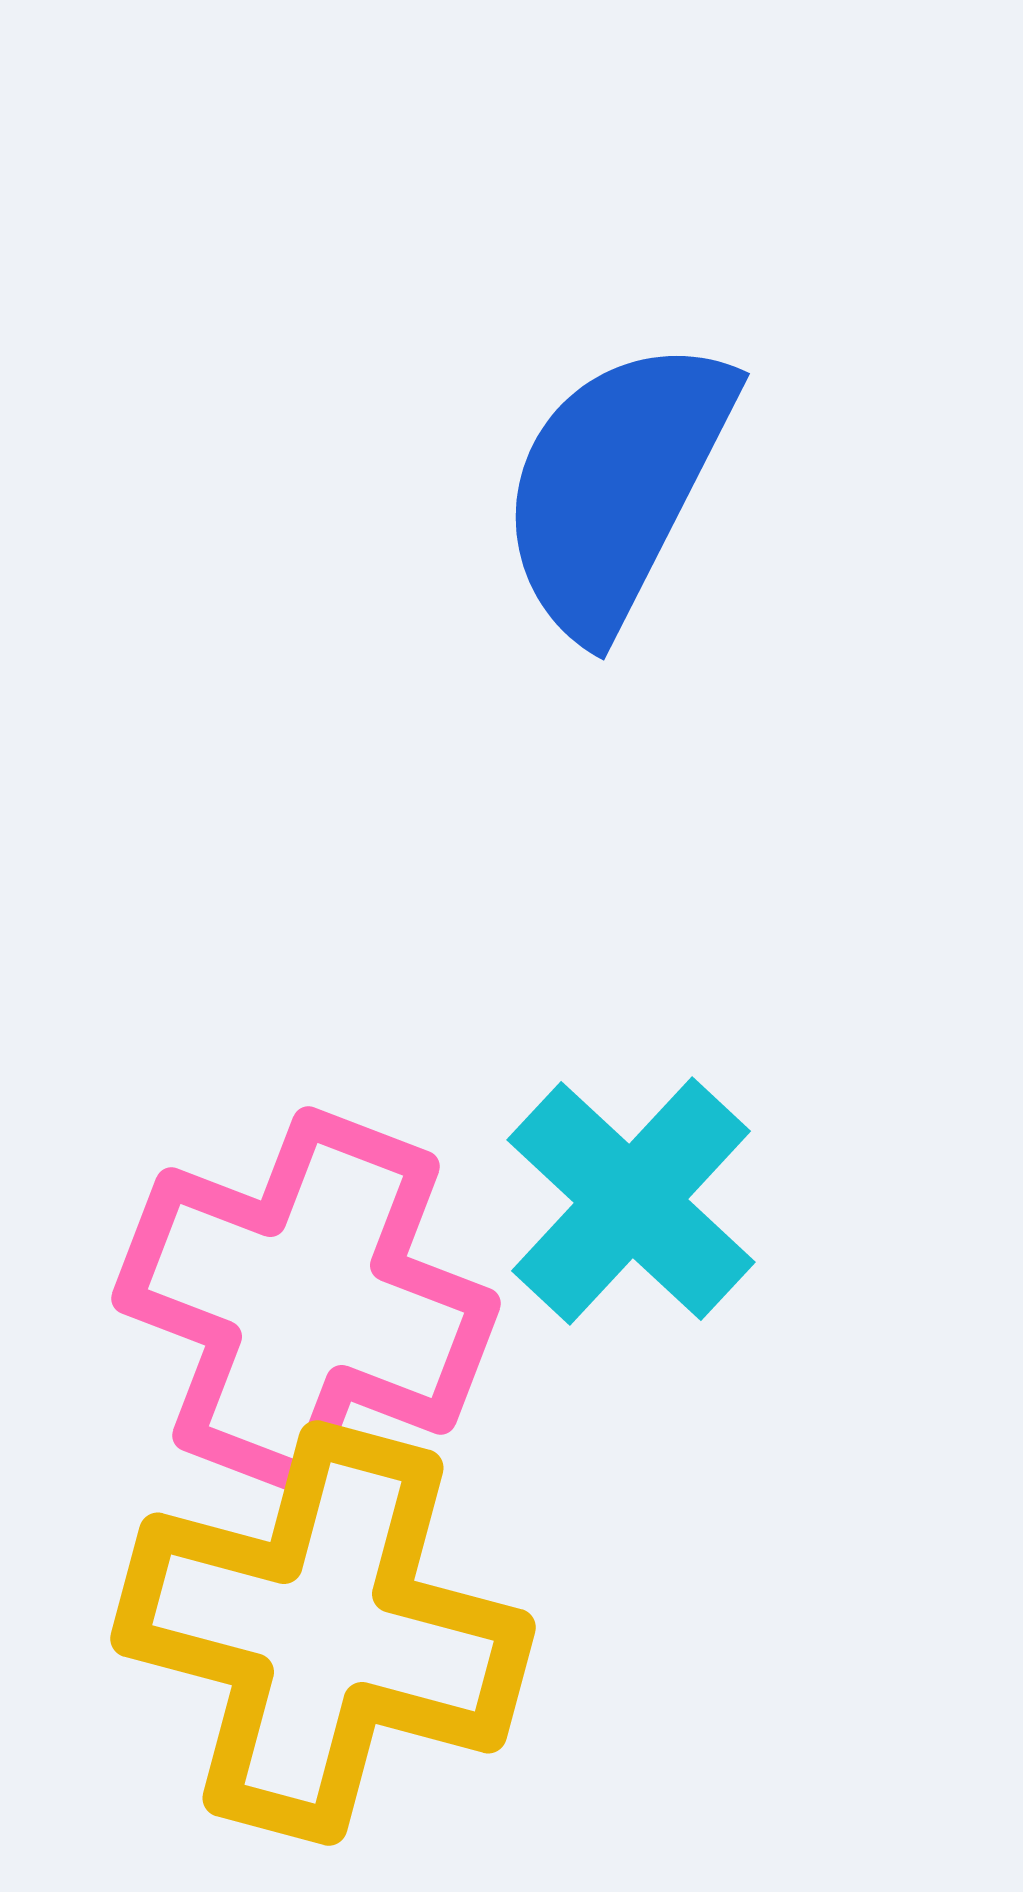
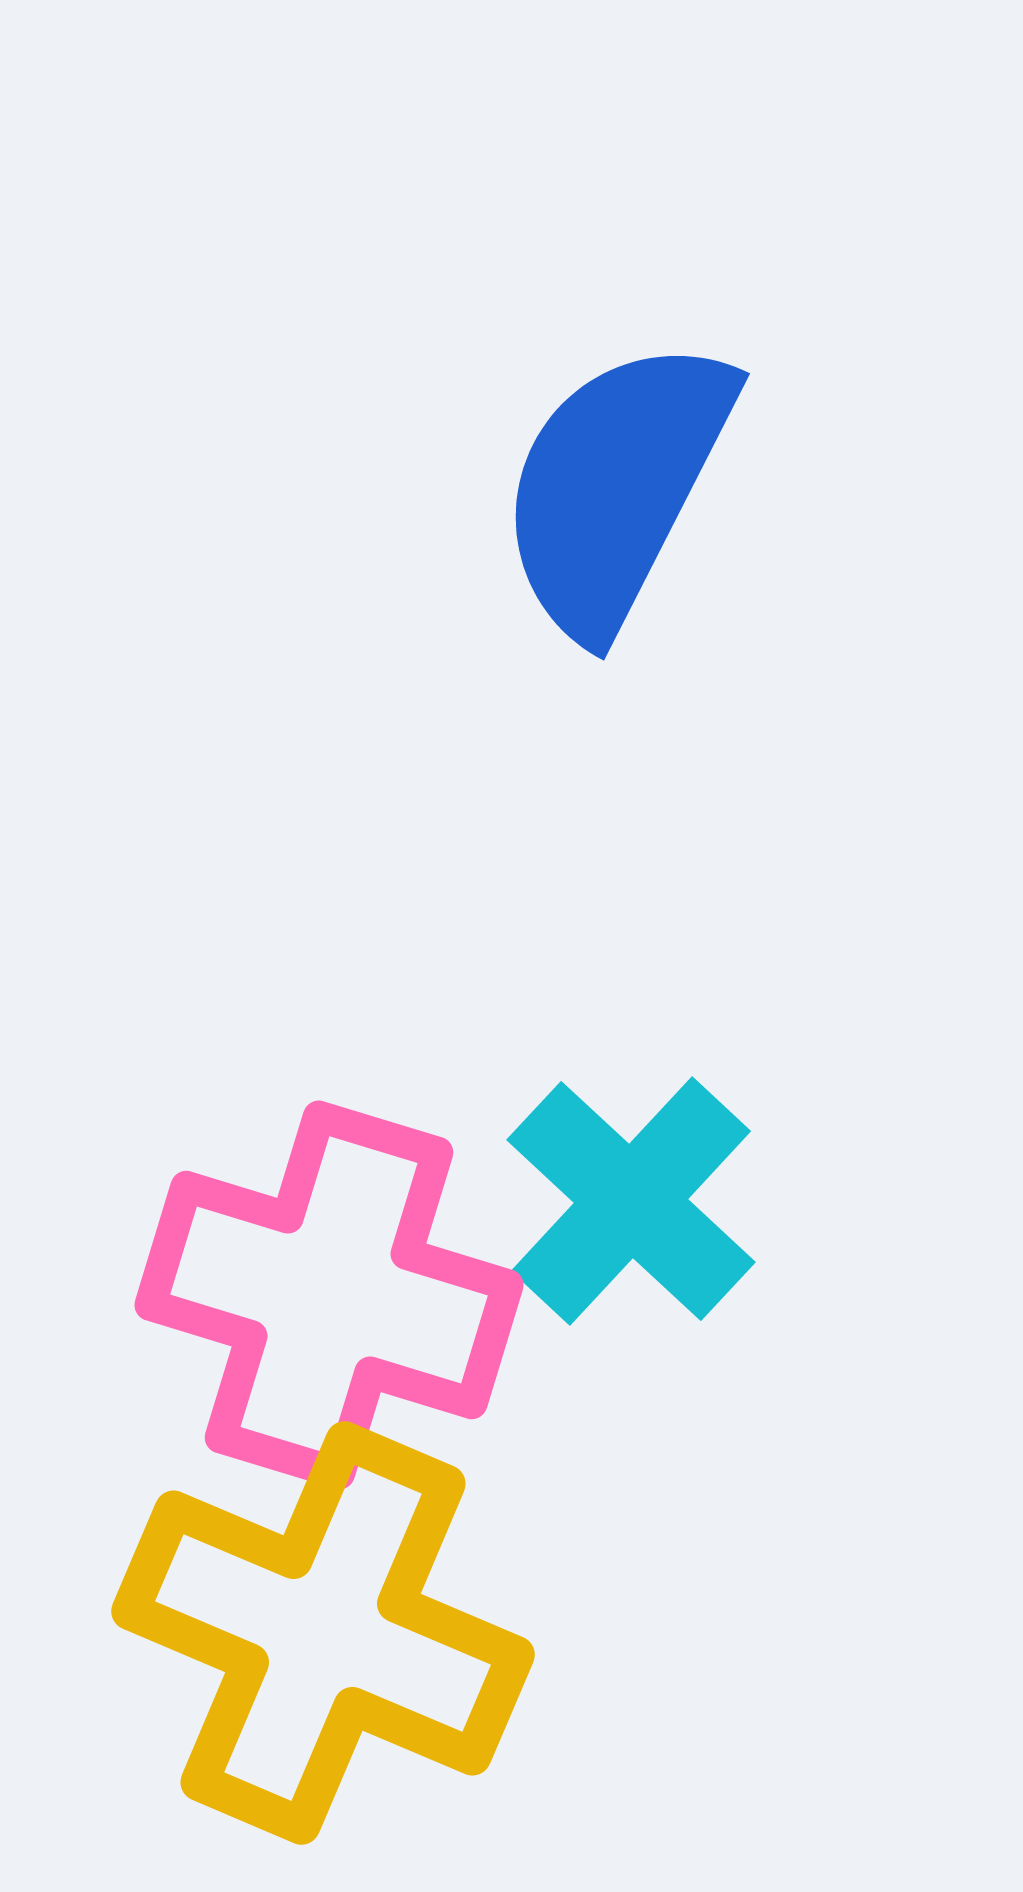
pink cross: moved 23 px right, 6 px up; rotated 4 degrees counterclockwise
yellow cross: rotated 8 degrees clockwise
